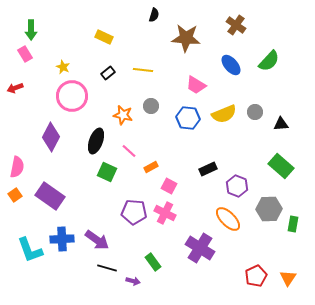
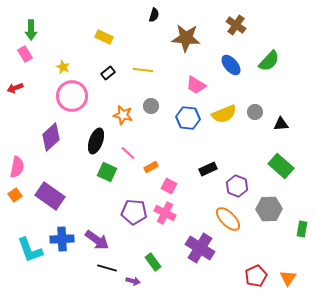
purple diamond at (51, 137): rotated 20 degrees clockwise
pink line at (129, 151): moved 1 px left, 2 px down
green rectangle at (293, 224): moved 9 px right, 5 px down
